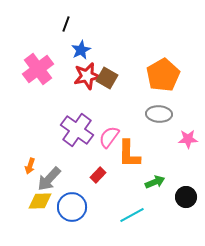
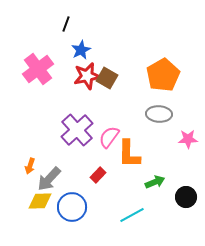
purple cross: rotated 12 degrees clockwise
